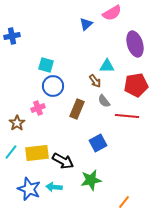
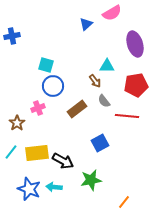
brown rectangle: rotated 30 degrees clockwise
blue square: moved 2 px right
